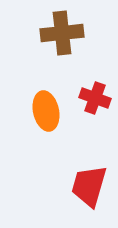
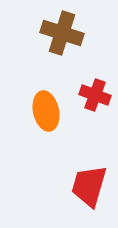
brown cross: rotated 24 degrees clockwise
red cross: moved 3 px up
